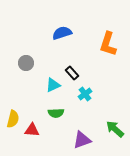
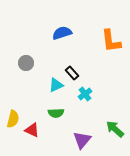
orange L-shape: moved 3 px right, 3 px up; rotated 25 degrees counterclockwise
cyan triangle: moved 3 px right
red triangle: rotated 21 degrees clockwise
purple triangle: rotated 30 degrees counterclockwise
